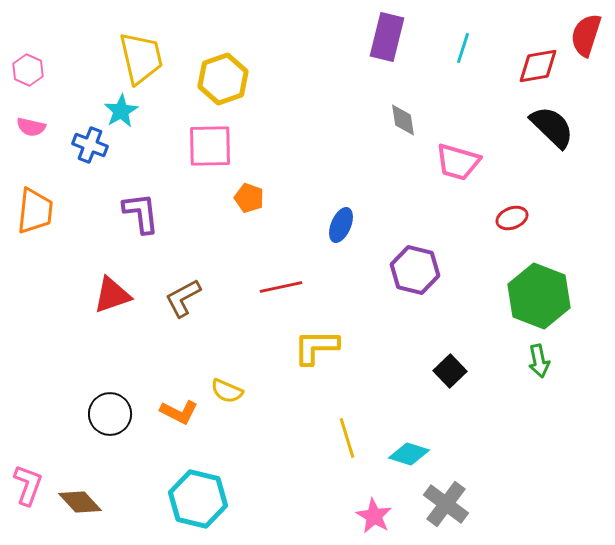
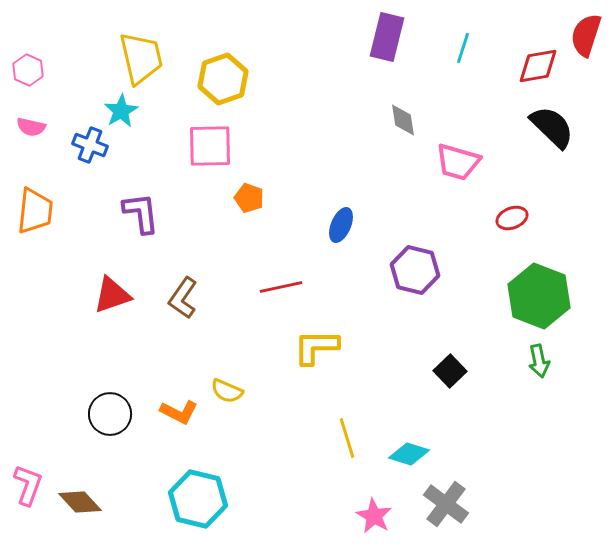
brown L-shape: rotated 27 degrees counterclockwise
